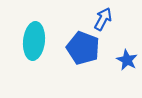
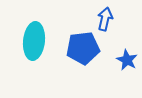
blue arrow: moved 2 px right; rotated 15 degrees counterclockwise
blue pentagon: rotated 28 degrees counterclockwise
